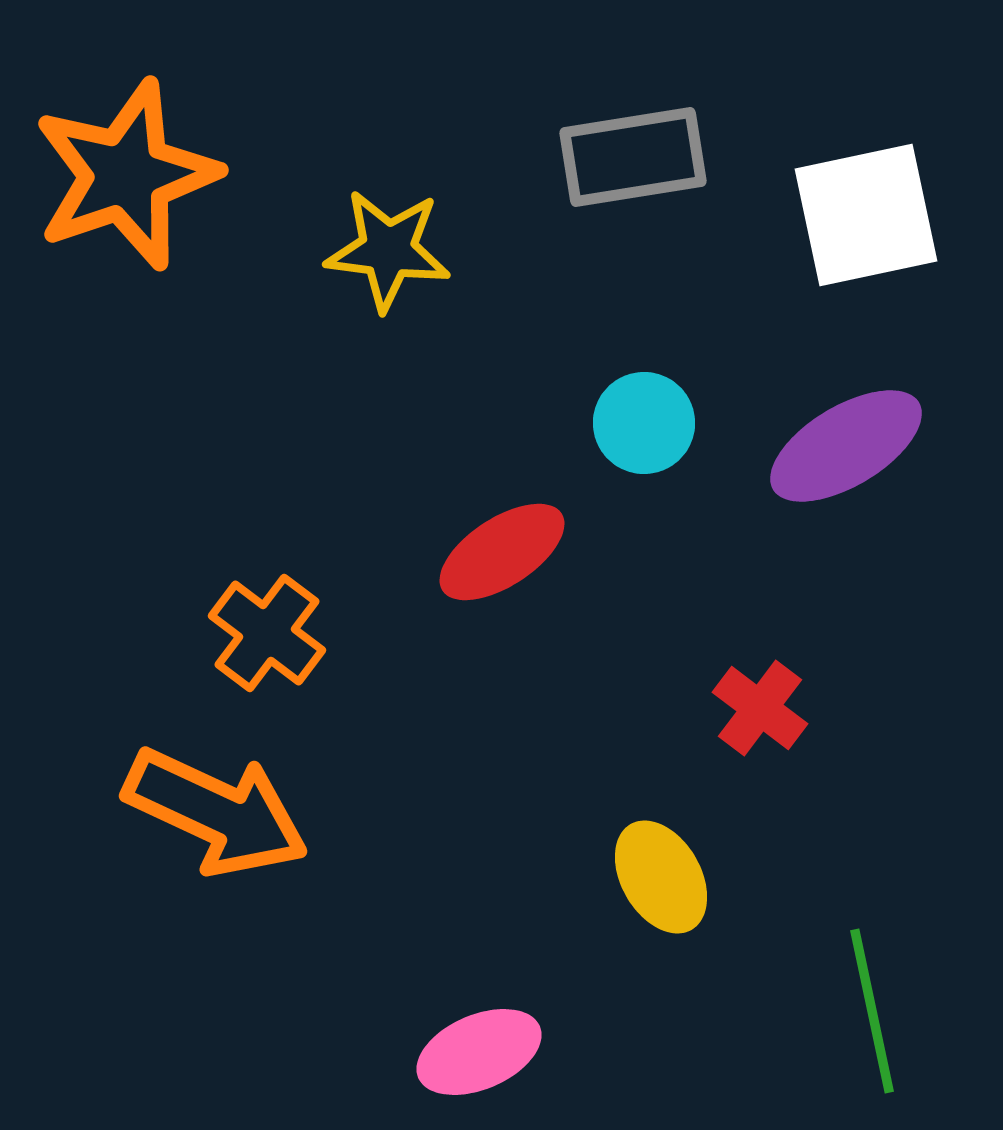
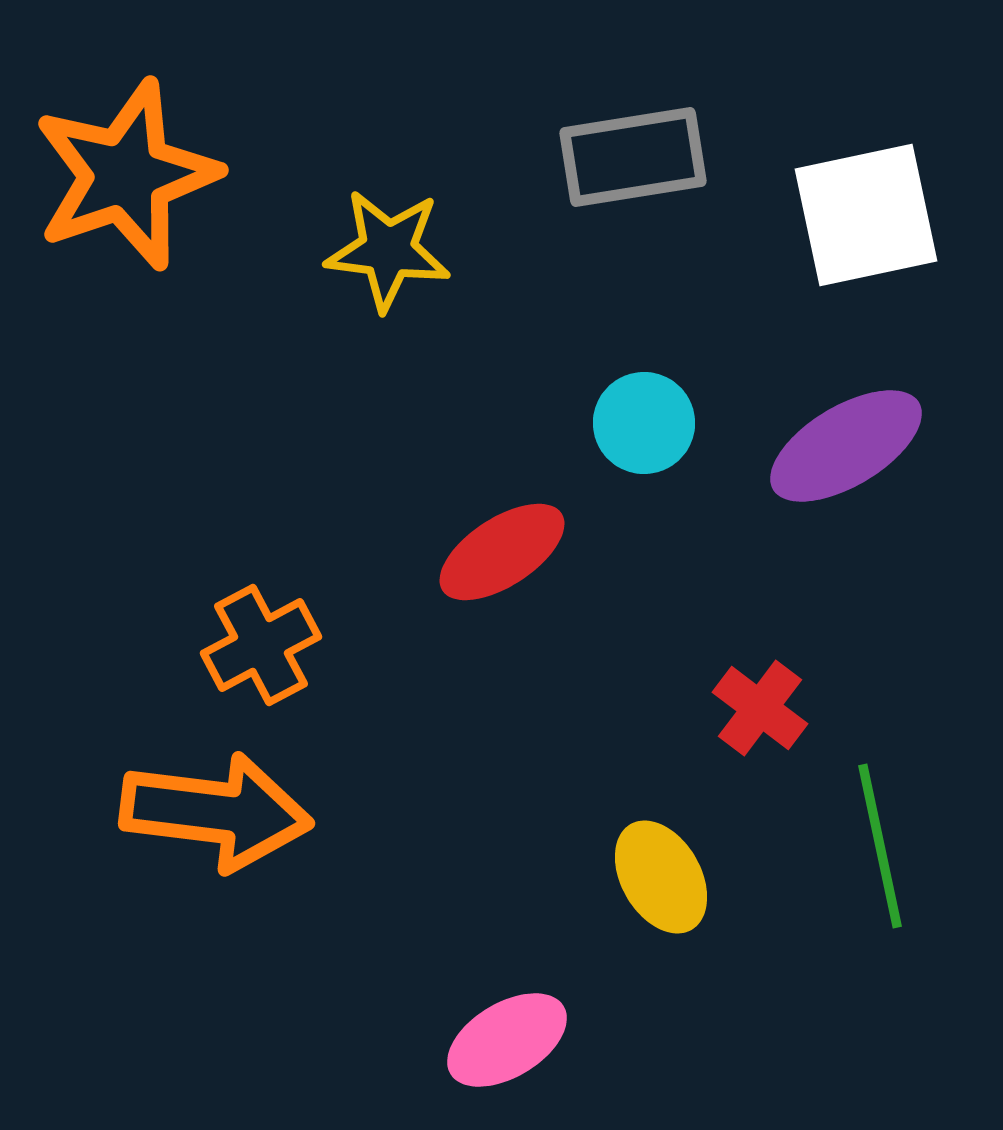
orange cross: moved 6 px left, 12 px down; rotated 25 degrees clockwise
orange arrow: rotated 18 degrees counterclockwise
green line: moved 8 px right, 165 px up
pink ellipse: moved 28 px right, 12 px up; rotated 8 degrees counterclockwise
